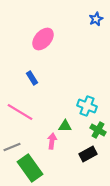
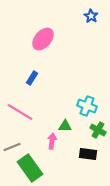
blue star: moved 5 px left, 3 px up; rotated 16 degrees counterclockwise
blue rectangle: rotated 64 degrees clockwise
black rectangle: rotated 36 degrees clockwise
